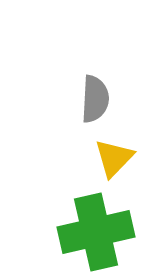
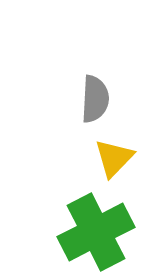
green cross: rotated 14 degrees counterclockwise
